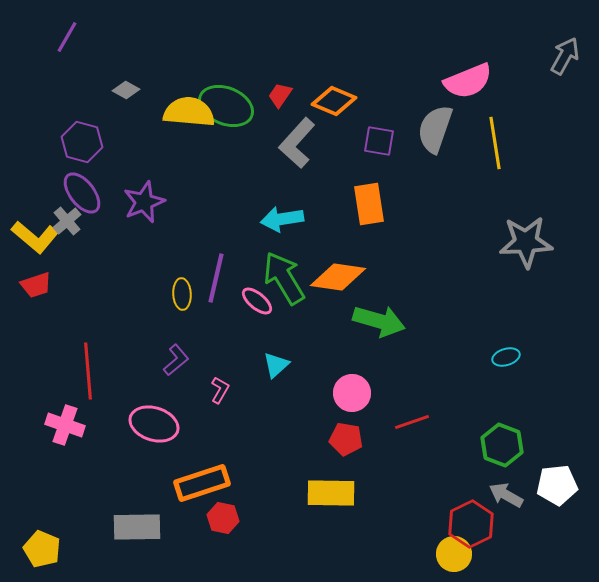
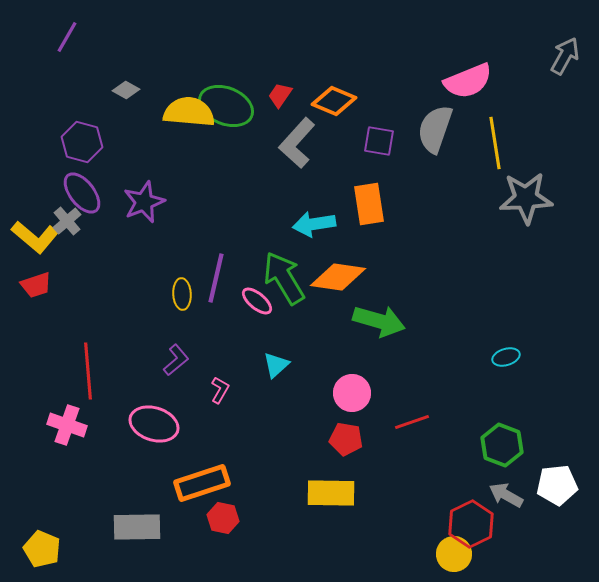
cyan arrow at (282, 219): moved 32 px right, 5 px down
gray star at (526, 242): moved 44 px up
pink cross at (65, 425): moved 2 px right
